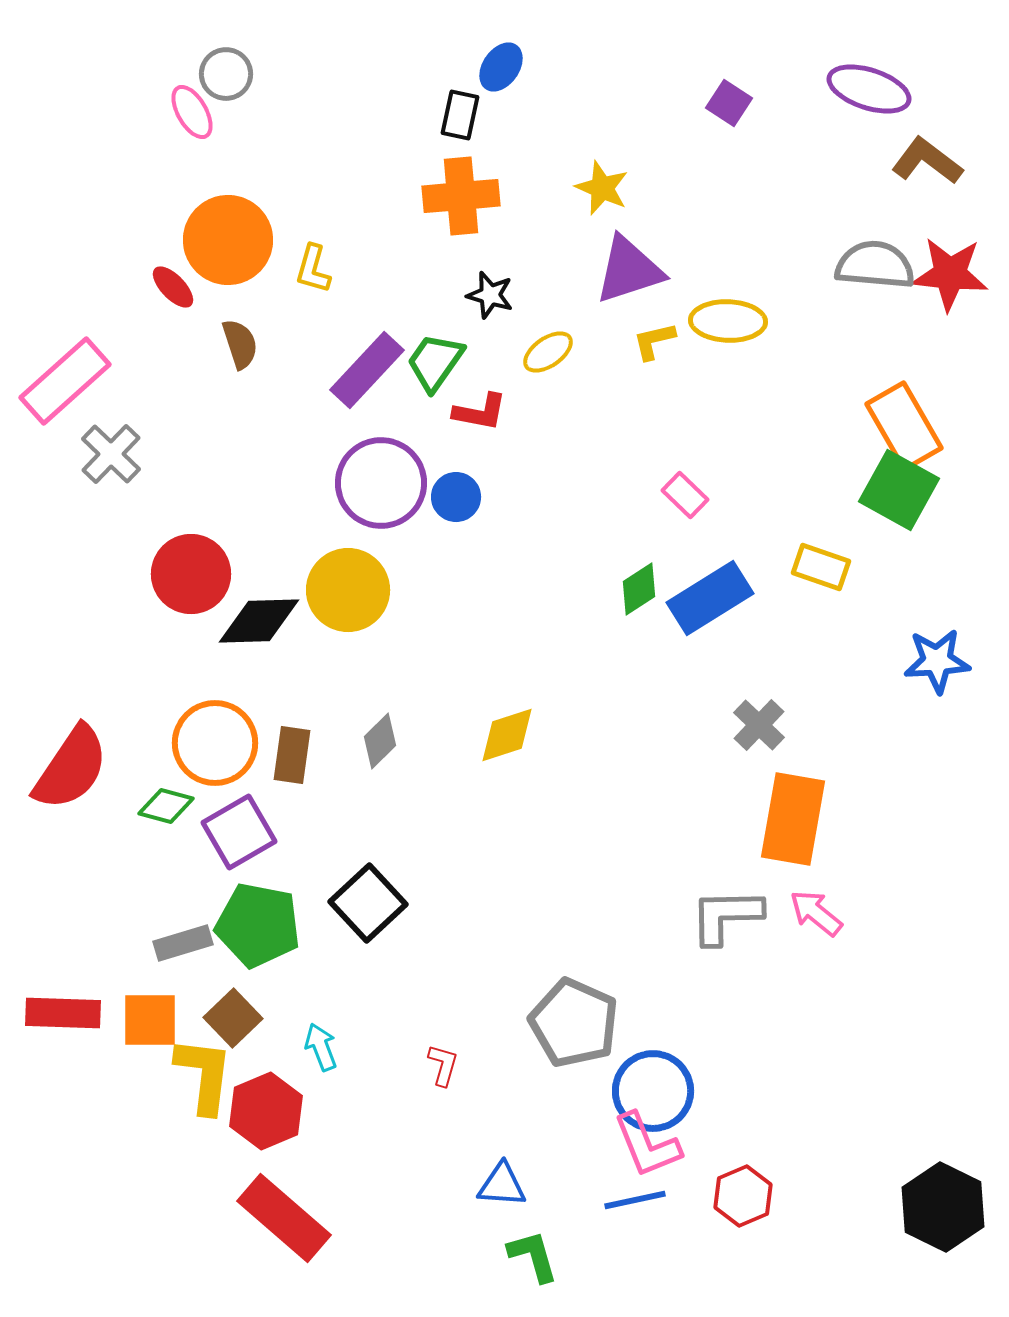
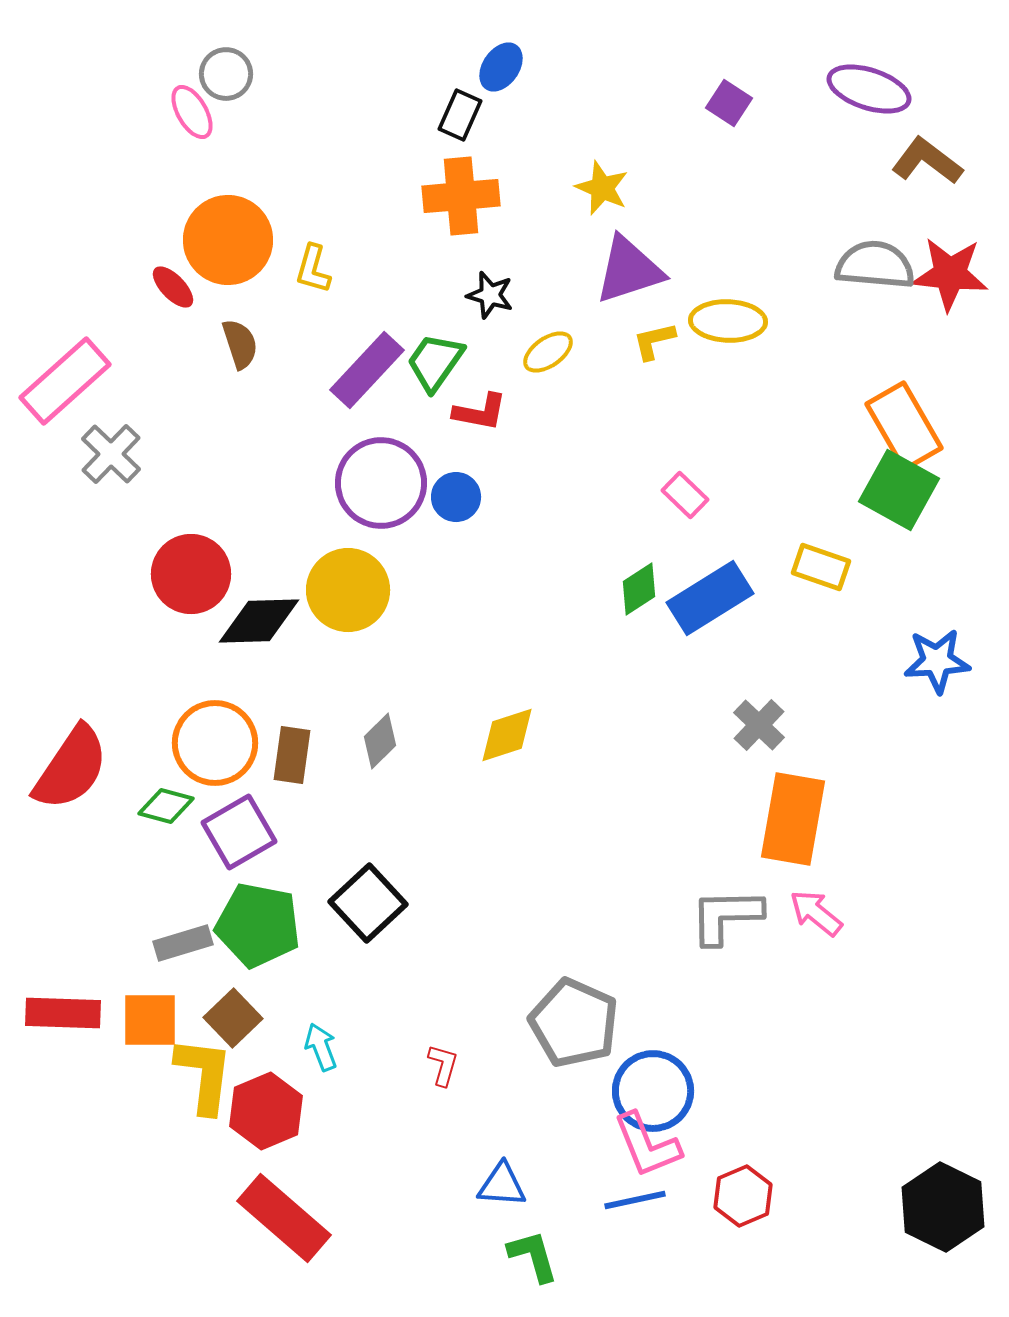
black rectangle at (460, 115): rotated 12 degrees clockwise
